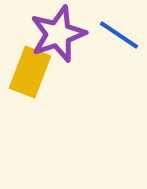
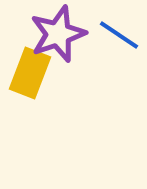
yellow rectangle: moved 1 px down
